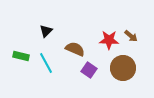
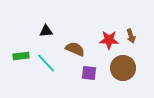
black triangle: rotated 40 degrees clockwise
brown arrow: rotated 32 degrees clockwise
green rectangle: rotated 21 degrees counterclockwise
cyan line: rotated 15 degrees counterclockwise
purple square: moved 3 px down; rotated 28 degrees counterclockwise
